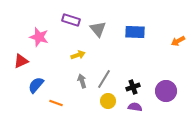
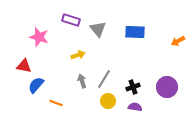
red triangle: moved 3 px right, 5 px down; rotated 35 degrees clockwise
purple circle: moved 1 px right, 4 px up
